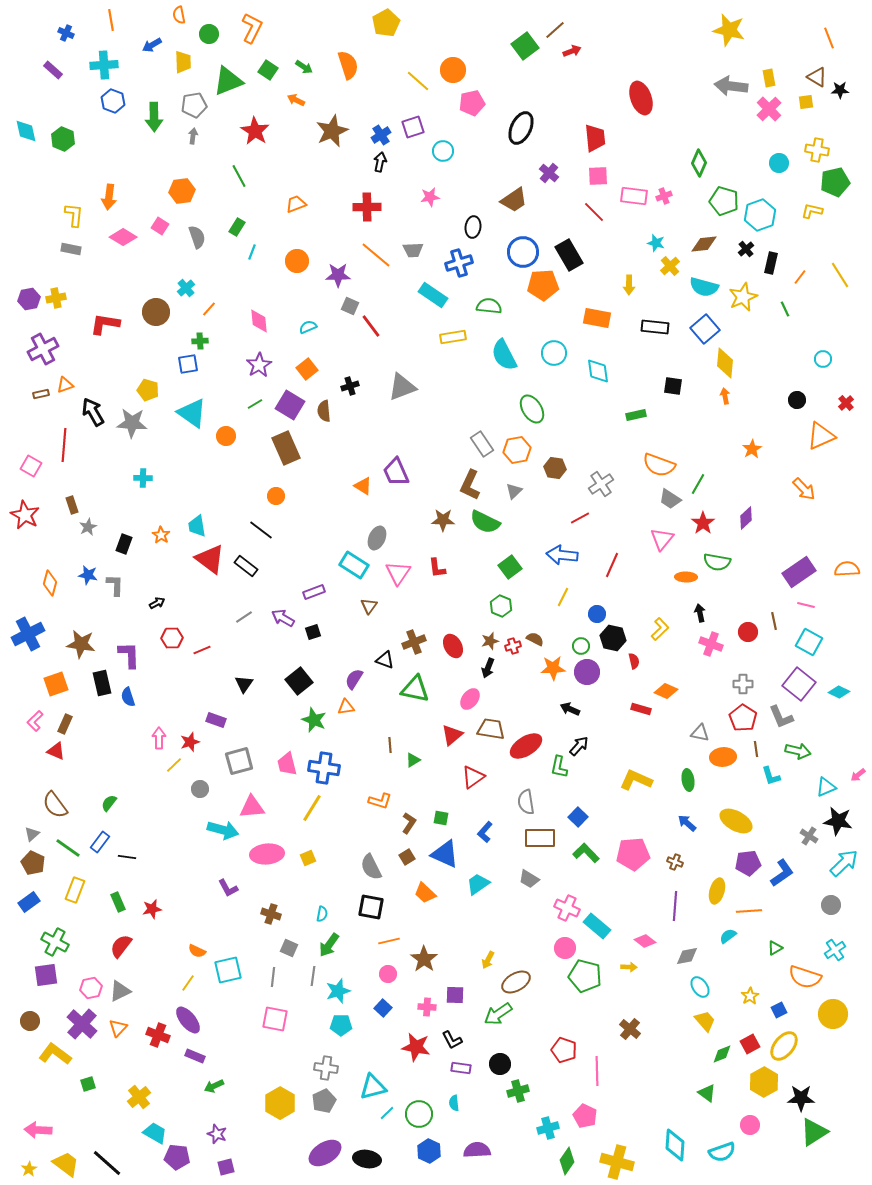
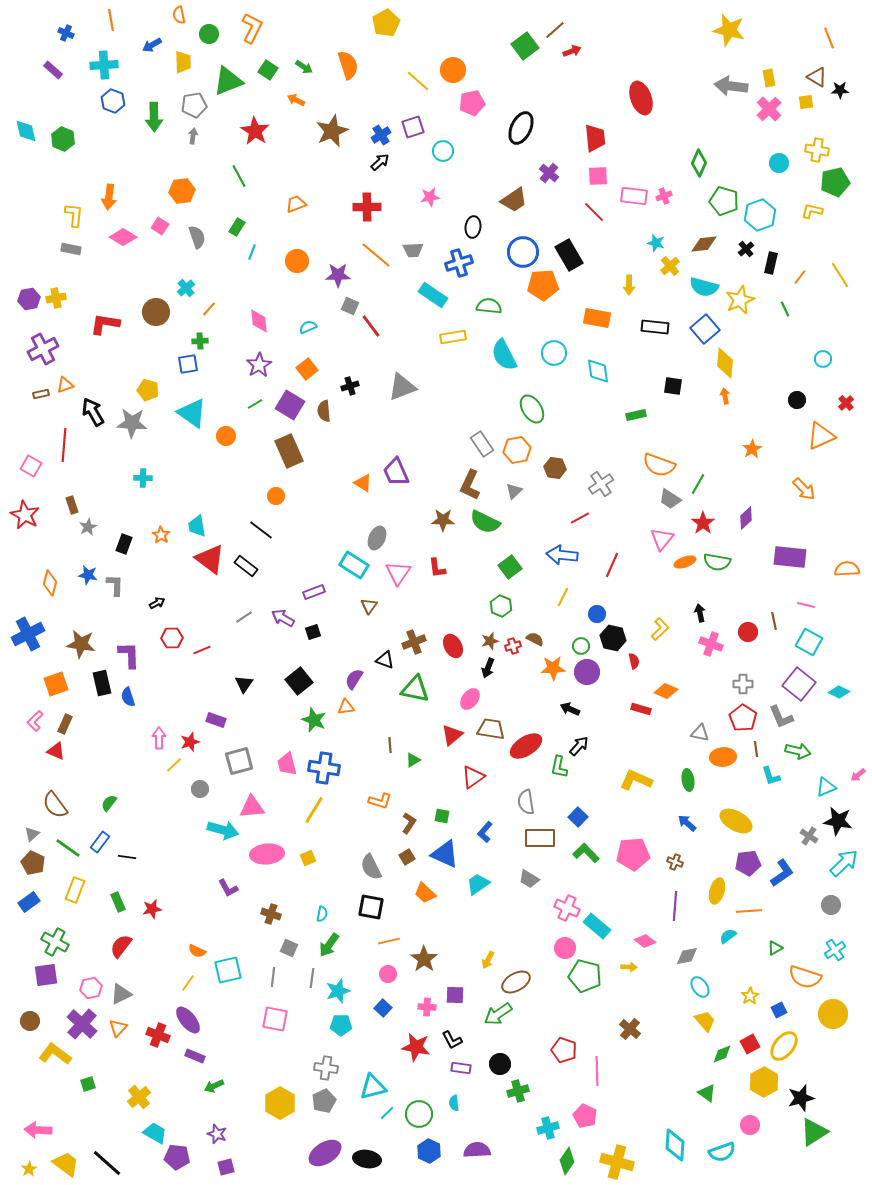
black arrow at (380, 162): rotated 36 degrees clockwise
yellow star at (743, 297): moved 3 px left, 3 px down
brown rectangle at (286, 448): moved 3 px right, 3 px down
orange triangle at (363, 486): moved 3 px up
purple rectangle at (799, 572): moved 9 px left, 15 px up; rotated 40 degrees clockwise
orange ellipse at (686, 577): moved 1 px left, 15 px up; rotated 20 degrees counterclockwise
yellow line at (312, 808): moved 2 px right, 2 px down
green square at (441, 818): moved 1 px right, 2 px up
gray line at (313, 976): moved 1 px left, 2 px down
gray triangle at (120, 991): moved 1 px right, 3 px down
black star at (801, 1098): rotated 16 degrees counterclockwise
